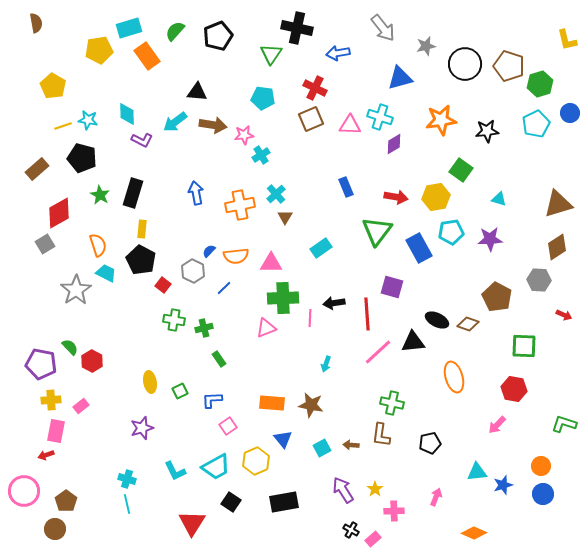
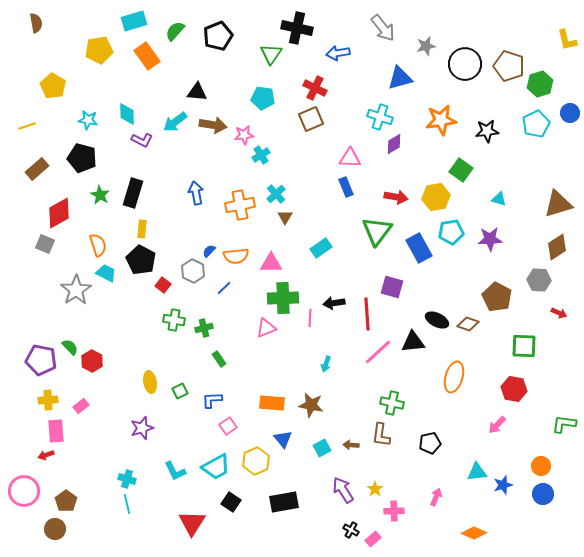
cyan rectangle at (129, 28): moved 5 px right, 7 px up
pink triangle at (350, 125): moved 33 px down
yellow line at (63, 126): moved 36 px left
gray square at (45, 244): rotated 36 degrees counterclockwise
red arrow at (564, 315): moved 5 px left, 2 px up
purple pentagon at (41, 364): moved 4 px up
orange ellipse at (454, 377): rotated 32 degrees clockwise
yellow cross at (51, 400): moved 3 px left
green L-shape at (564, 424): rotated 10 degrees counterclockwise
pink rectangle at (56, 431): rotated 15 degrees counterclockwise
